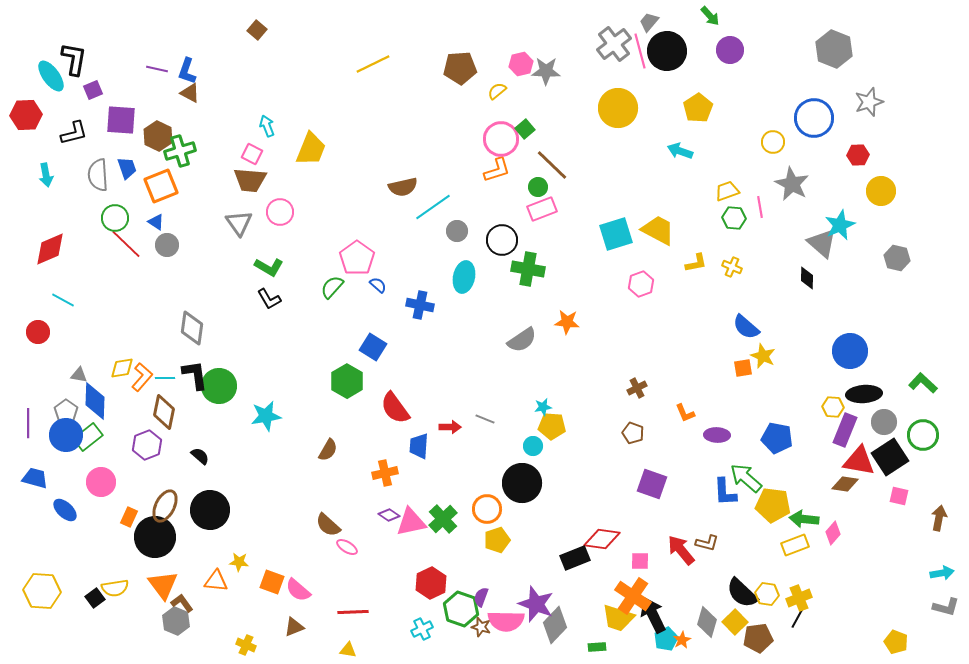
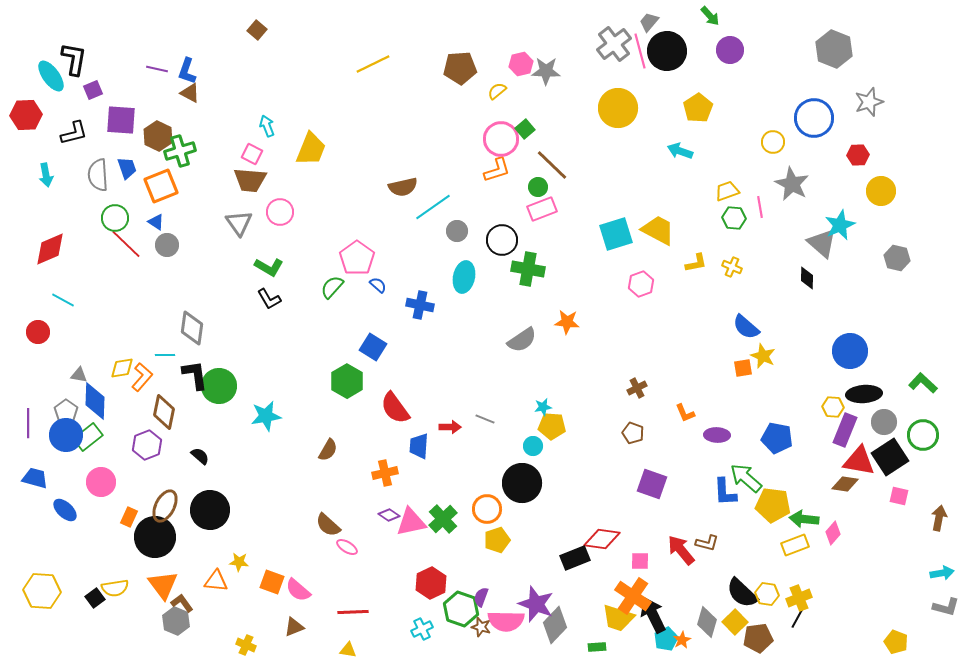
cyan line at (165, 378): moved 23 px up
